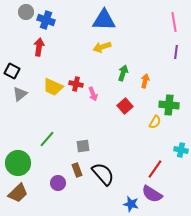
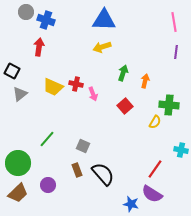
gray square: rotated 32 degrees clockwise
purple circle: moved 10 px left, 2 px down
